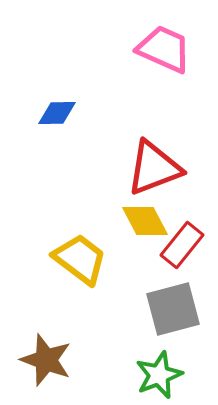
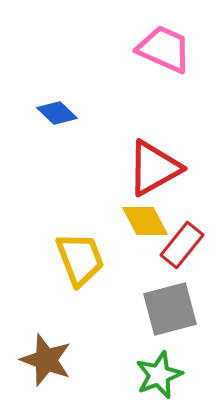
blue diamond: rotated 45 degrees clockwise
red triangle: rotated 8 degrees counterclockwise
yellow trapezoid: rotated 32 degrees clockwise
gray square: moved 3 px left
